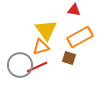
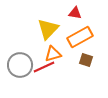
red triangle: moved 1 px right, 3 px down
yellow triangle: moved 2 px right, 1 px up; rotated 20 degrees clockwise
orange triangle: moved 12 px right, 7 px down
brown square: moved 17 px right, 2 px down
red line: moved 7 px right
